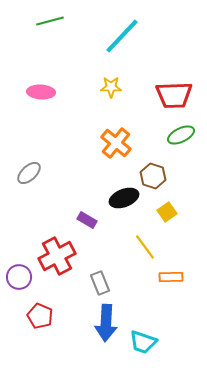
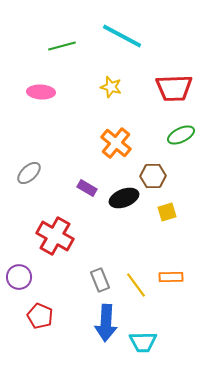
green line: moved 12 px right, 25 px down
cyan line: rotated 75 degrees clockwise
yellow star: rotated 15 degrees clockwise
red trapezoid: moved 7 px up
brown hexagon: rotated 20 degrees counterclockwise
yellow square: rotated 18 degrees clockwise
purple rectangle: moved 32 px up
yellow line: moved 9 px left, 38 px down
red cross: moved 2 px left, 20 px up; rotated 33 degrees counterclockwise
gray rectangle: moved 3 px up
cyan trapezoid: rotated 20 degrees counterclockwise
